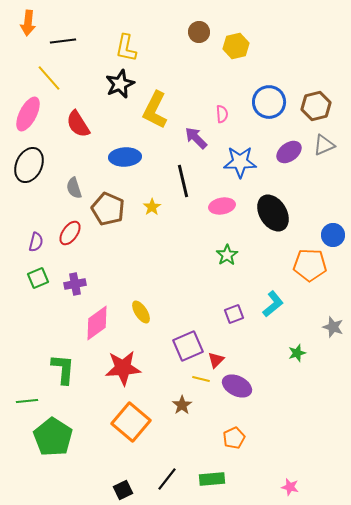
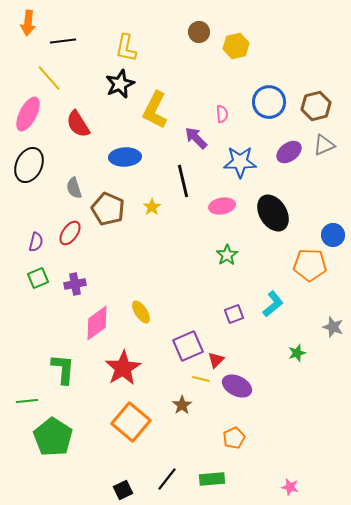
red star at (123, 368): rotated 27 degrees counterclockwise
